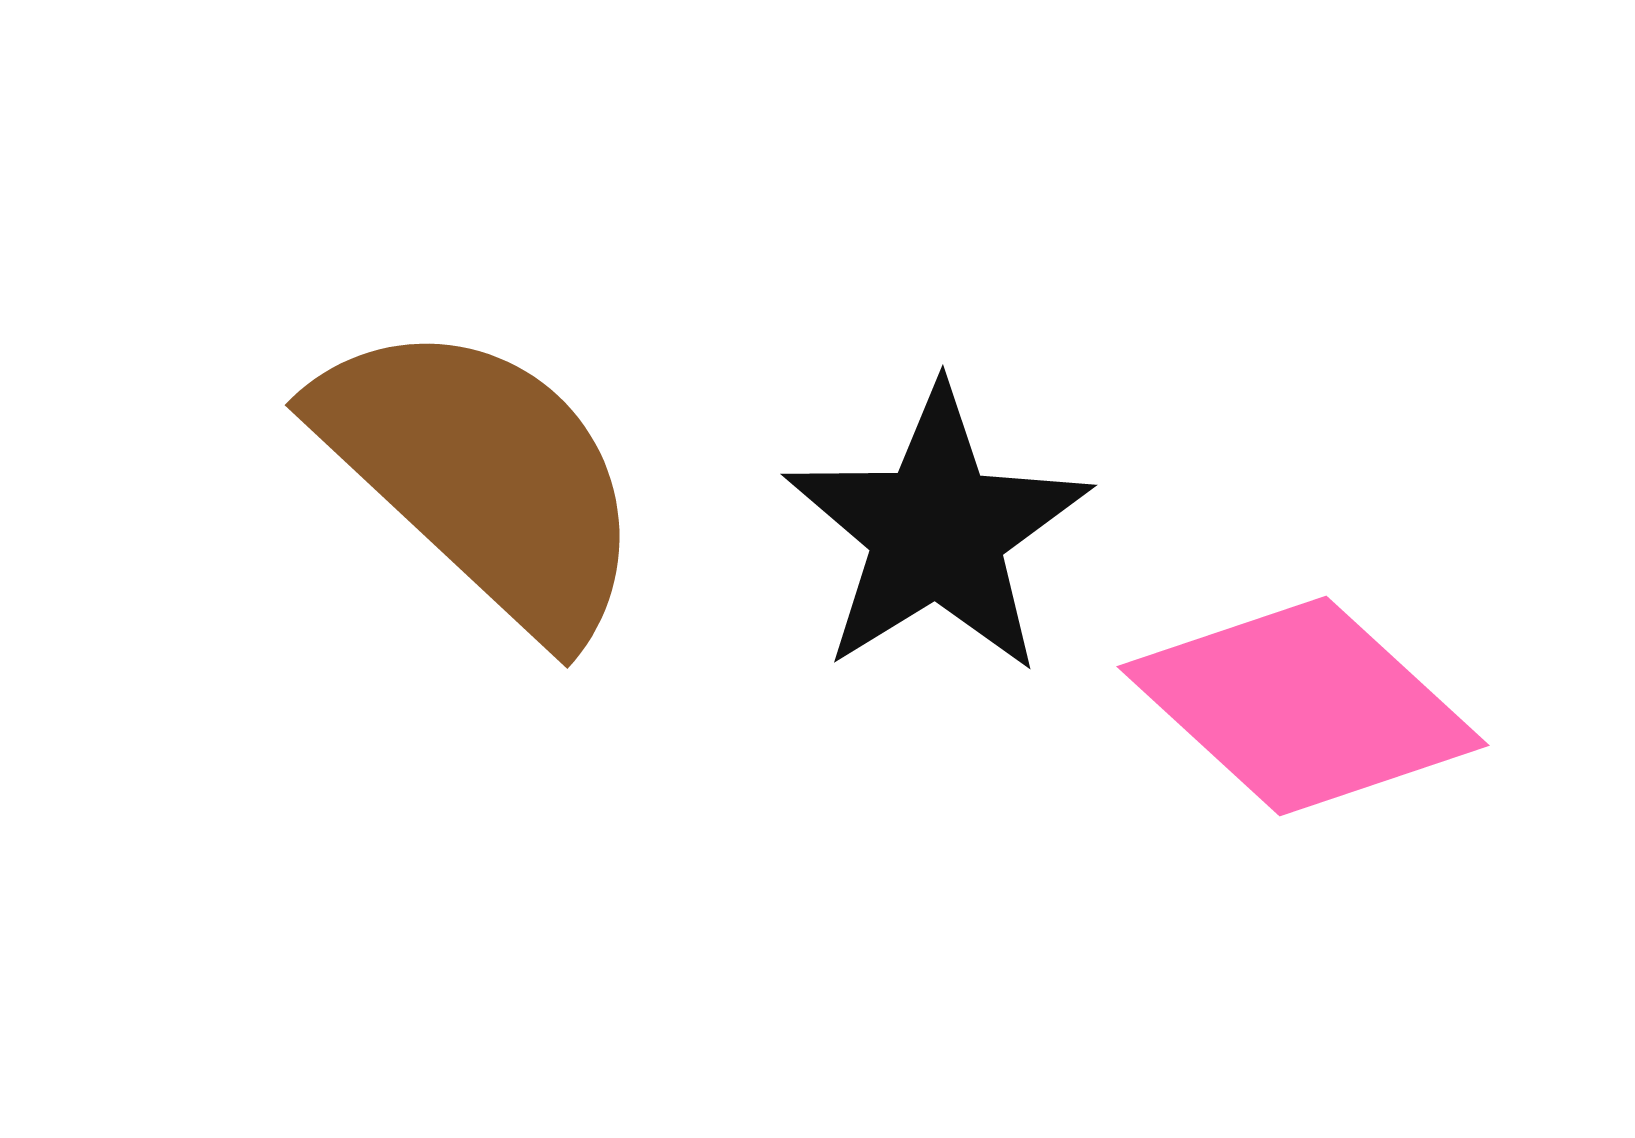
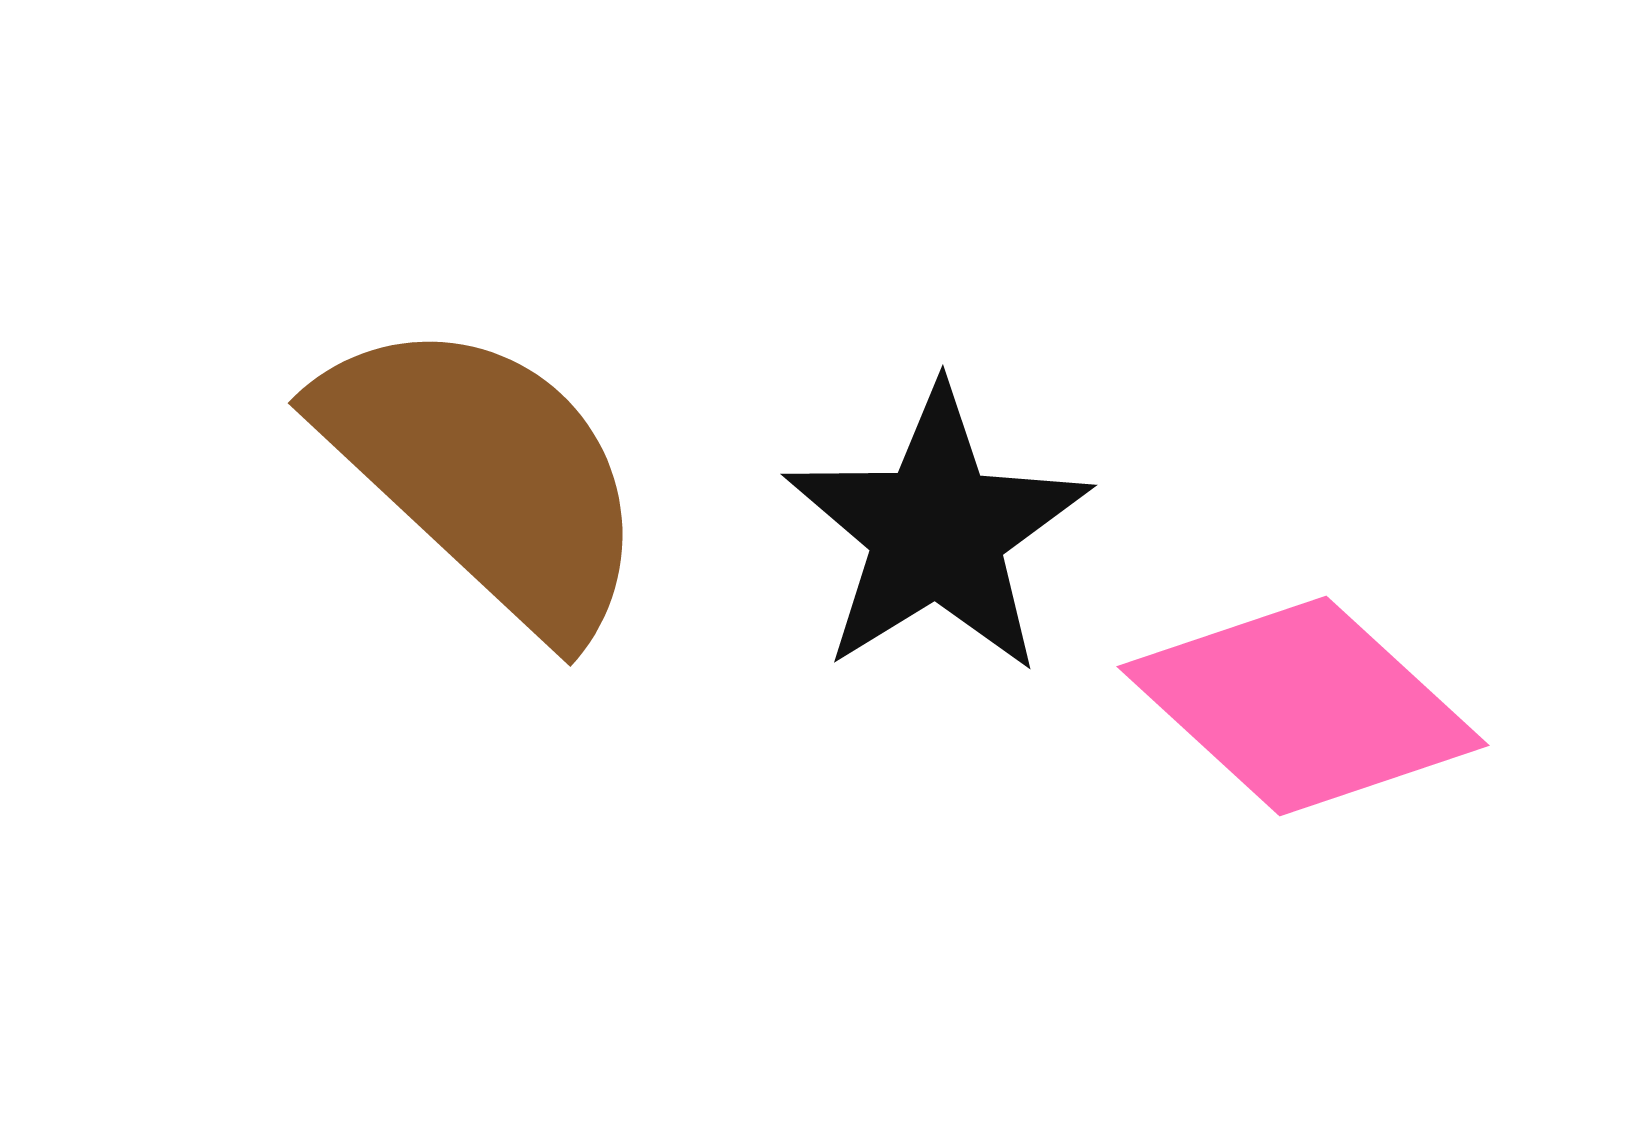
brown semicircle: moved 3 px right, 2 px up
